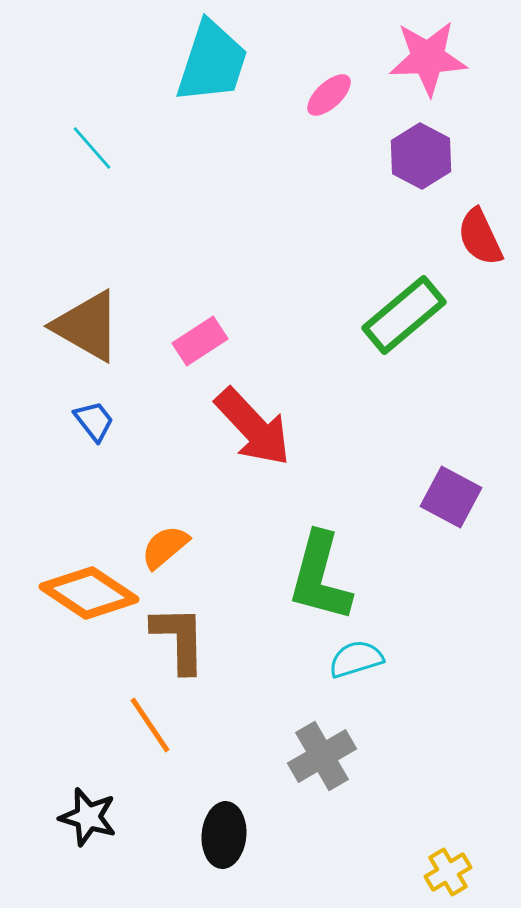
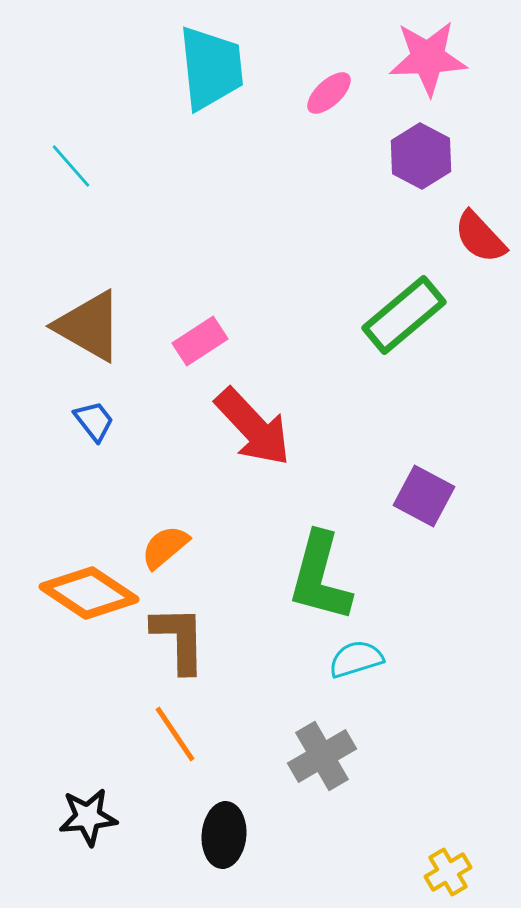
cyan trapezoid: moved 1 px left, 6 px down; rotated 24 degrees counterclockwise
pink ellipse: moved 2 px up
cyan line: moved 21 px left, 18 px down
red semicircle: rotated 18 degrees counterclockwise
brown triangle: moved 2 px right
purple square: moved 27 px left, 1 px up
orange line: moved 25 px right, 9 px down
black star: rotated 22 degrees counterclockwise
